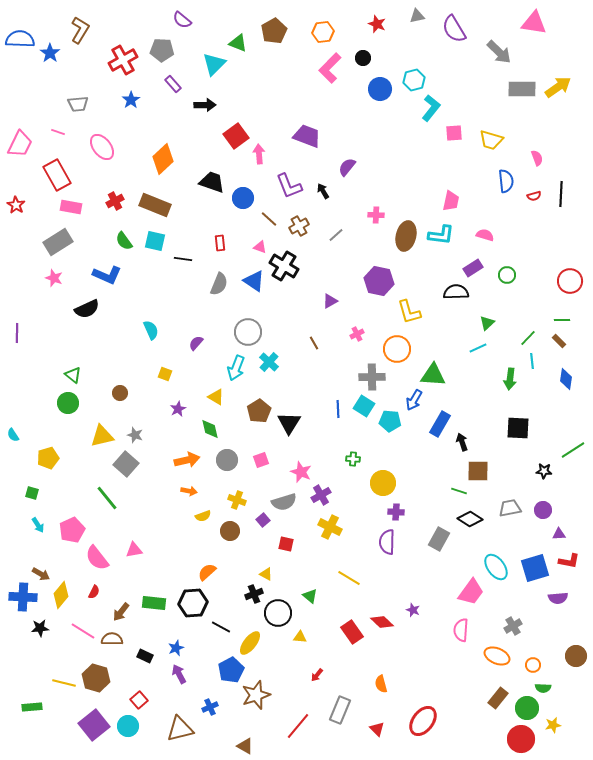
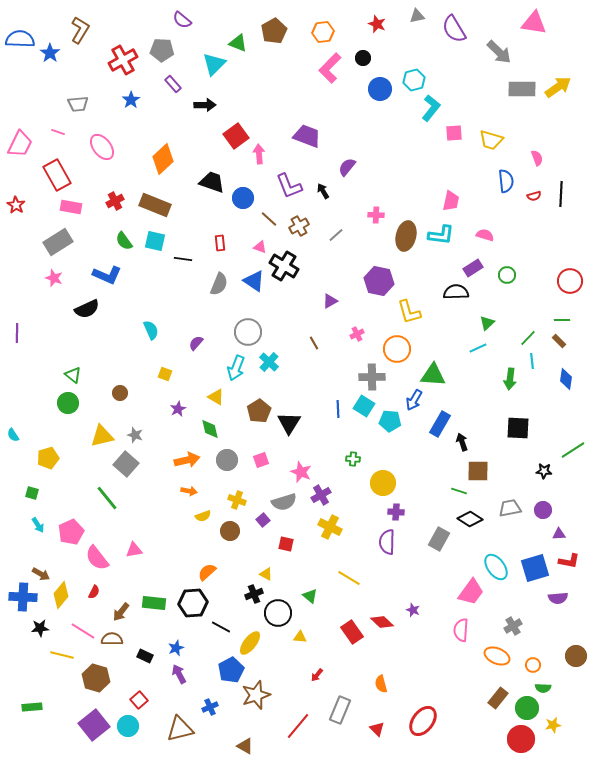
pink pentagon at (72, 530): moved 1 px left, 2 px down
yellow line at (64, 683): moved 2 px left, 28 px up
